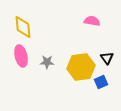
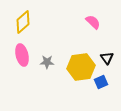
pink semicircle: moved 1 px right, 1 px down; rotated 35 degrees clockwise
yellow diamond: moved 5 px up; rotated 55 degrees clockwise
pink ellipse: moved 1 px right, 1 px up
